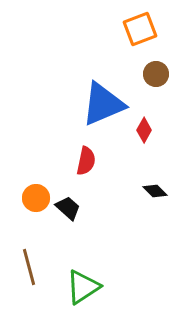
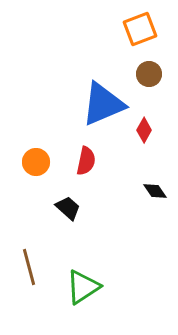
brown circle: moved 7 px left
black diamond: rotated 10 degrees clockwise
orange circle: moved 36 px up
